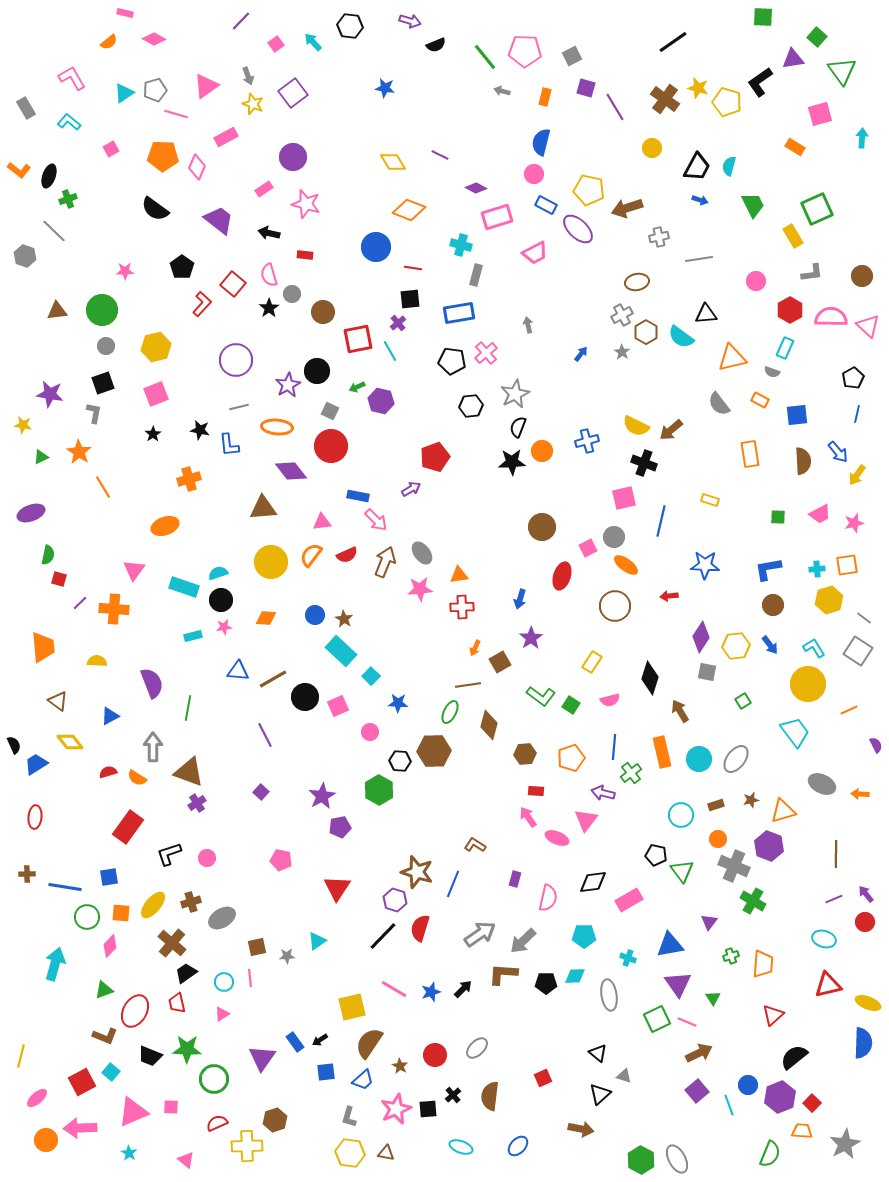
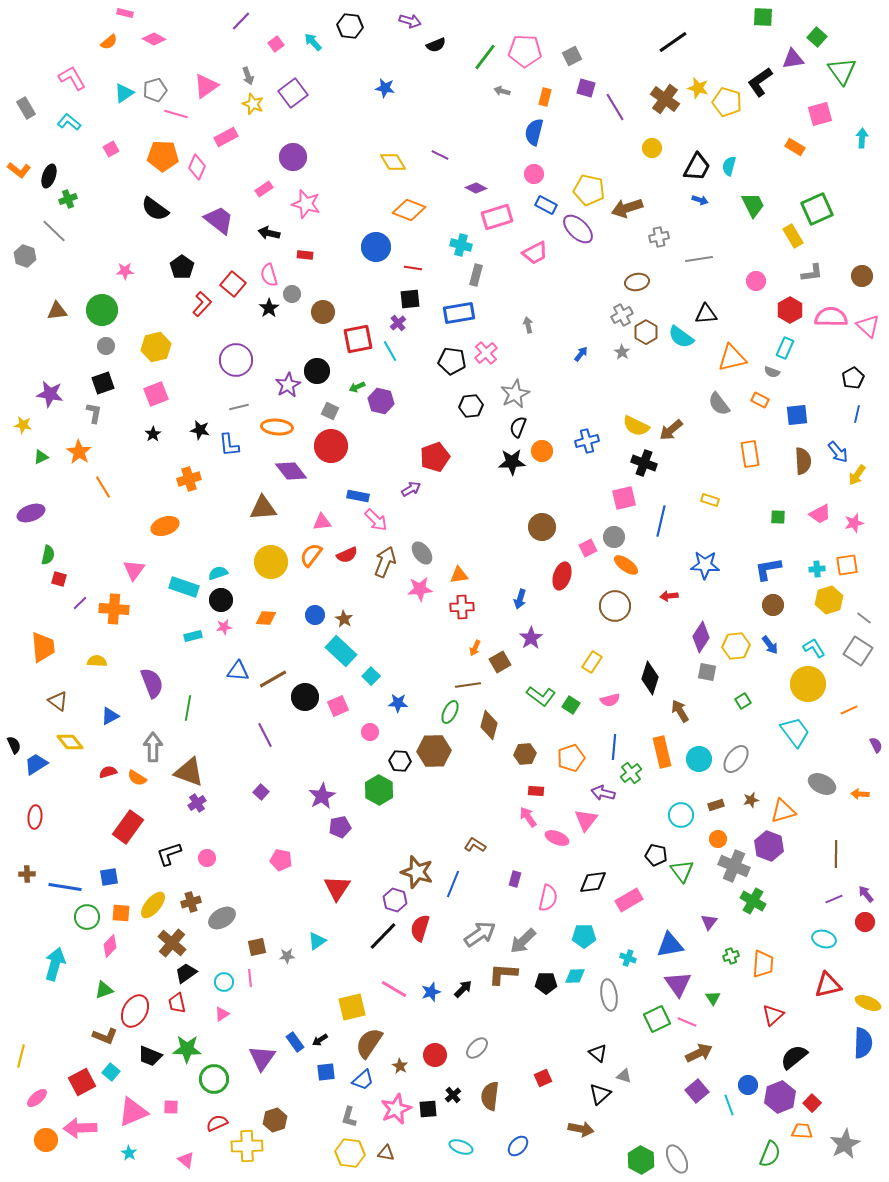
green line at (485, 57): rotated 76 degrees clockwise
blue semicircle at (541, 142): moved 7 px left, 10 px up
